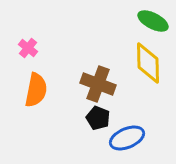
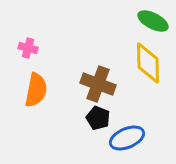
pink cross: rotated 24 degrees counterclockwise
